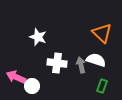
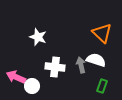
white cross: moved 2 px left, 4 px down
